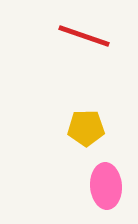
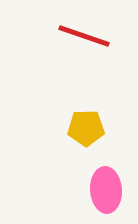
pink ellipse: moved 4 px down
